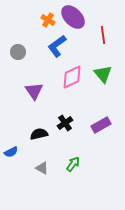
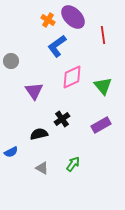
gray circle: moved 7 px left, 9 px down
green triangle: moved 12 px down
black cross: moved 3 px left, 4 px up
